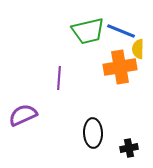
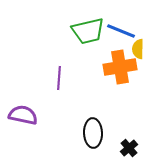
purple semicircle: rotated 36 degrees clockwise
black cross: rotated 30 degrees counterclockwise
